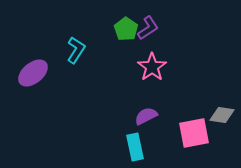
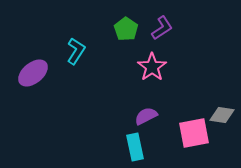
purple L-shape: moved 14 px right
cyan L-shape: moved 1 px down
